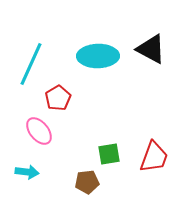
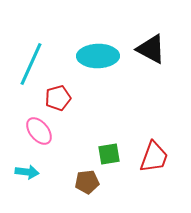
red pentagon: rotated 15 degrees clockwise
